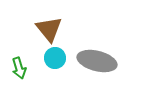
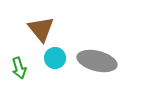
brown triangle: moved 8 px left
